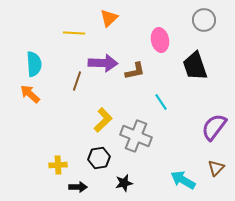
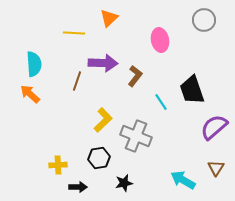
black trapezoid: moved 3 px left, 24 px down
brown L-shape: moved 5 px down; rotated 40 degrees counterclockwise
purple semicircle: rotated 12 degrees clockwise
brown triangle: rotated 12 degrees counterclockwise
